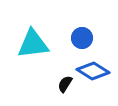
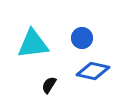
blue diamond: rotated 20 degrees counterclockwise
black semicircle: moved 16 px left, 1 px down
